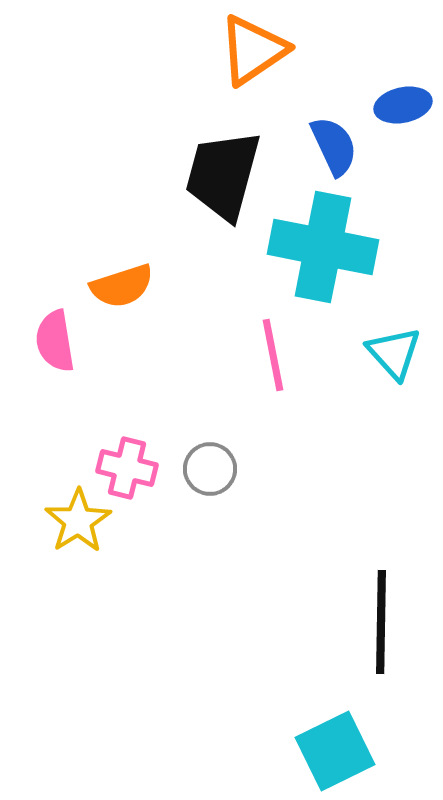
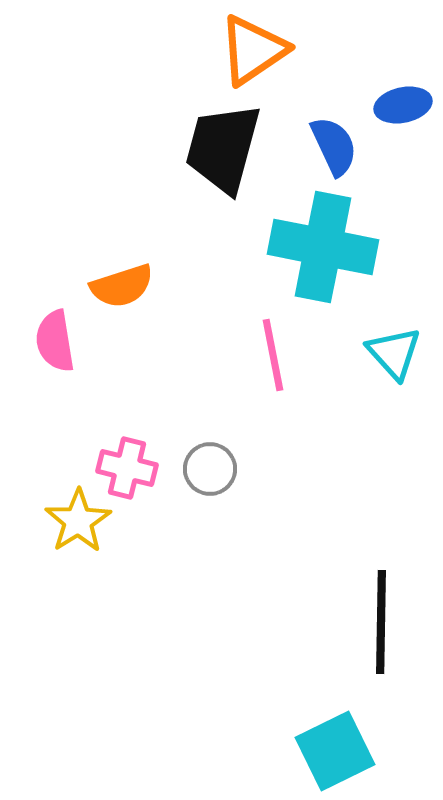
black trapezoid: moved 27 px up
